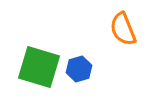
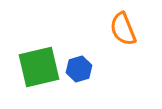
green square: rotated 30 degrees counterclockwise
